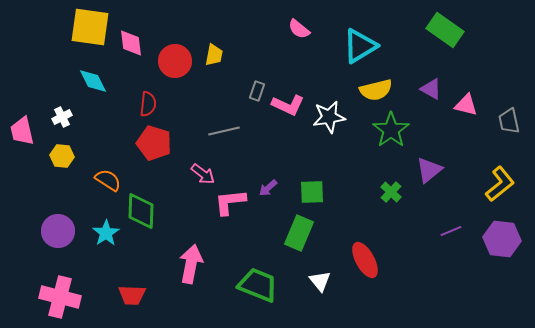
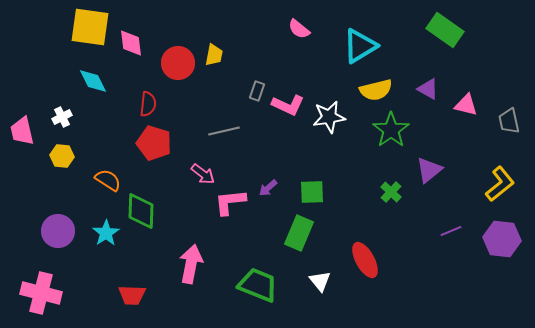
red circle at (175, 61): moved 3 px right, 2 px down
purple triangle at (431, 89): moved 3 px left
pink cross at (60, 297): moved 19 px left, 4 px up
